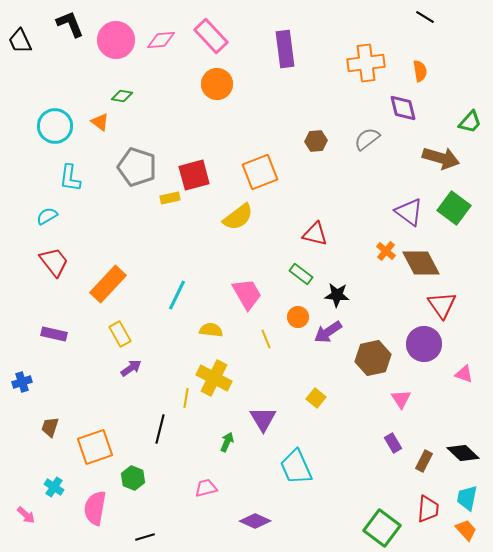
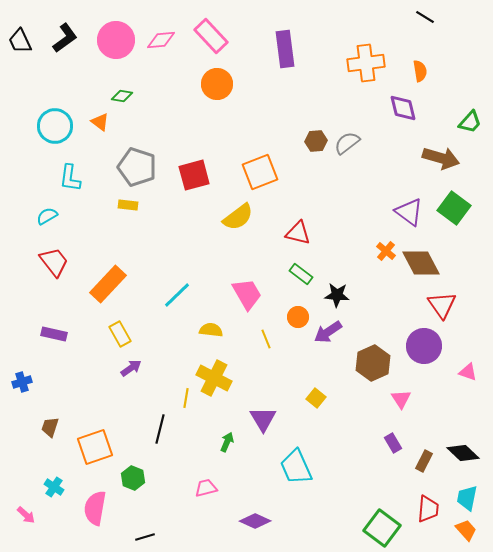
black L-shape at (70, 24): moved 5 px left, 14 px down; rotated 76 degrees clockwise
gray semicircle at (367, 139): moved 20 px left, 4 px down
yellow rectangle at (170, 198): moved 42 px left, 7 px down; rotated 18 degrees clockwise
red triangle at (315, 234): moved 17 px left, 1 px up
cyan line at (177, 295): rotated 20 degrees clockwise
purple circle at (424, 344): moved 2 px down
brown hexagon at (373, 358): moved 5 px down; rotated 12 degrees counterclockwise
pink triangle at (464, 374): moved 4 px right, 2 px up
